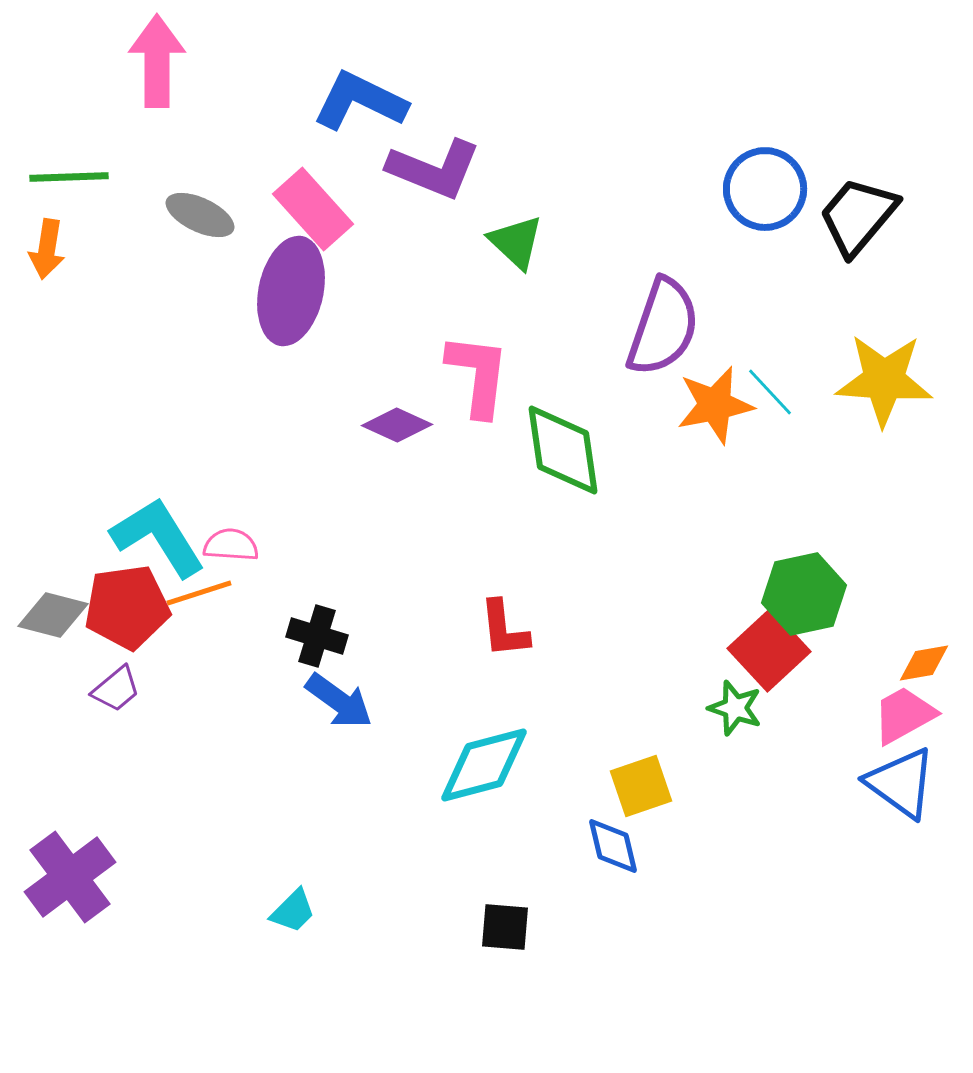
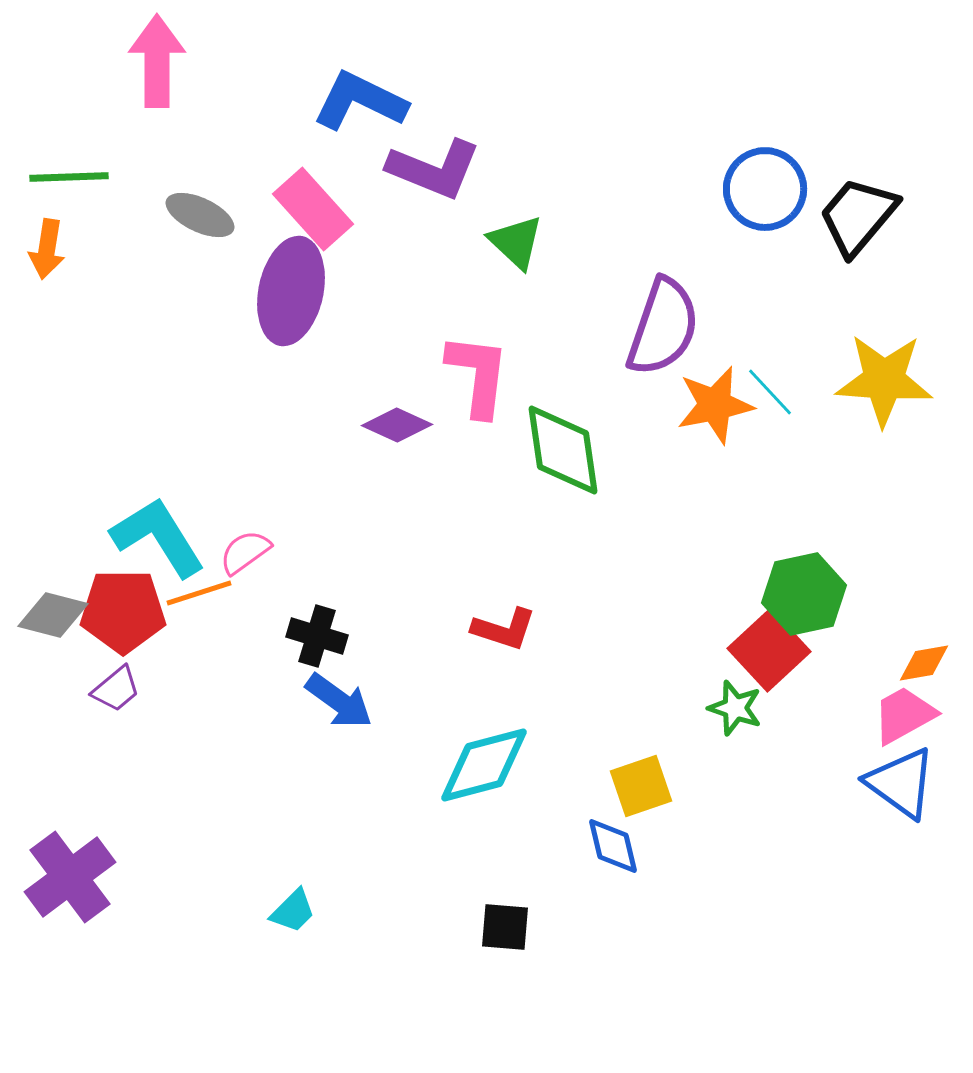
pink semicircle: moved 14 px right, 7 px down; rotated 40 degrees counterclockwise
red pentagon: moved 4 px left, 4 px down; rotated 8 degrees clockwise
red L-shape: rotated 66 degrees counterclockwise
